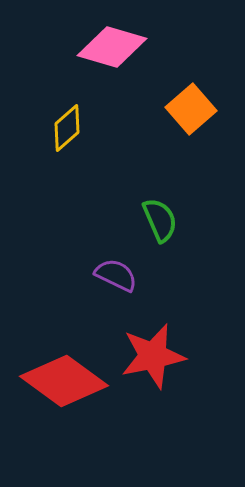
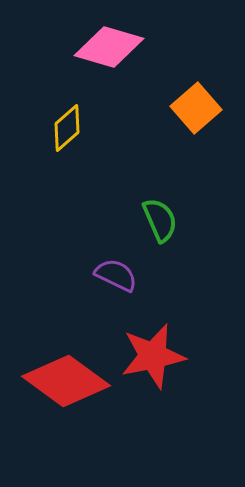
pink diamond: moved 3 px left
orange square: moved 5 px right, 1 px up
red diamond: moved 2 px right
